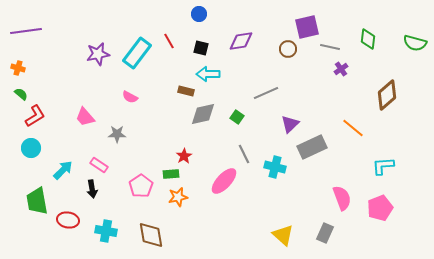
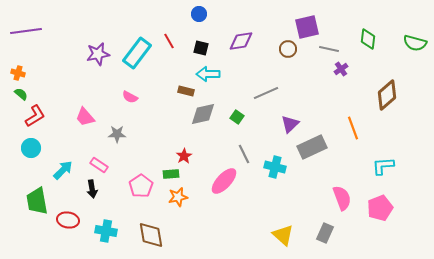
gray line at (330, 47): moved 1 px left, 2 px down
orange cross at (18, 68): moved 5 px down
orange line at (353, 128): rotated 30 degrees clockwise
